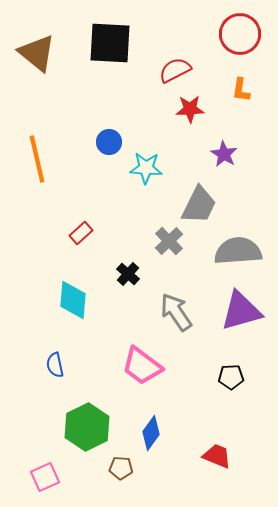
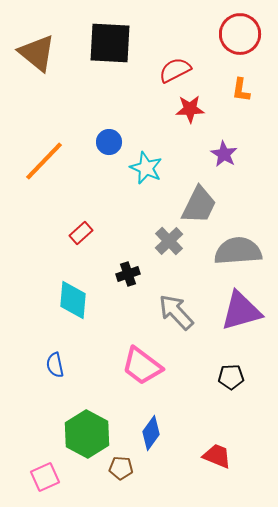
orange line: moved 7 px right, 2 px down; rotated 57 degrees clockwise
cyan star: rotated 20 degrees clockwise
black cross: rotated 30 degrees clockwise
gray arrow: rotated 9 degrees counterclockwise
green hexagon: moved 7 px down; rotated 6 degrees counterclockwise
